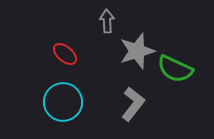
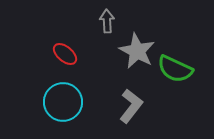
gray star: rotated 27 degrees counterclockwise
gray L-shape: moved 2 px left, 2 px down
